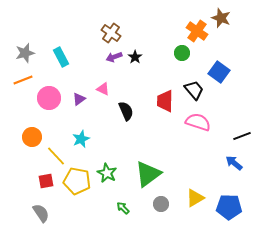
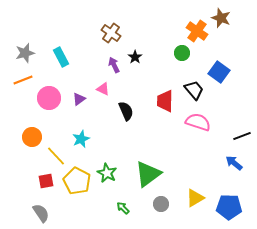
purple arrow: moved 8 px down; rotated 84 degrees clockwise
yellow pentagon: rotated 16 degrees clockwise
